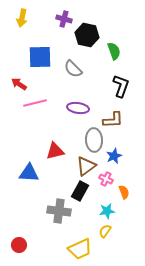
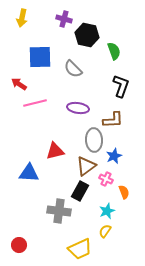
cyan star: rotated 14 degrees counterclockwise
